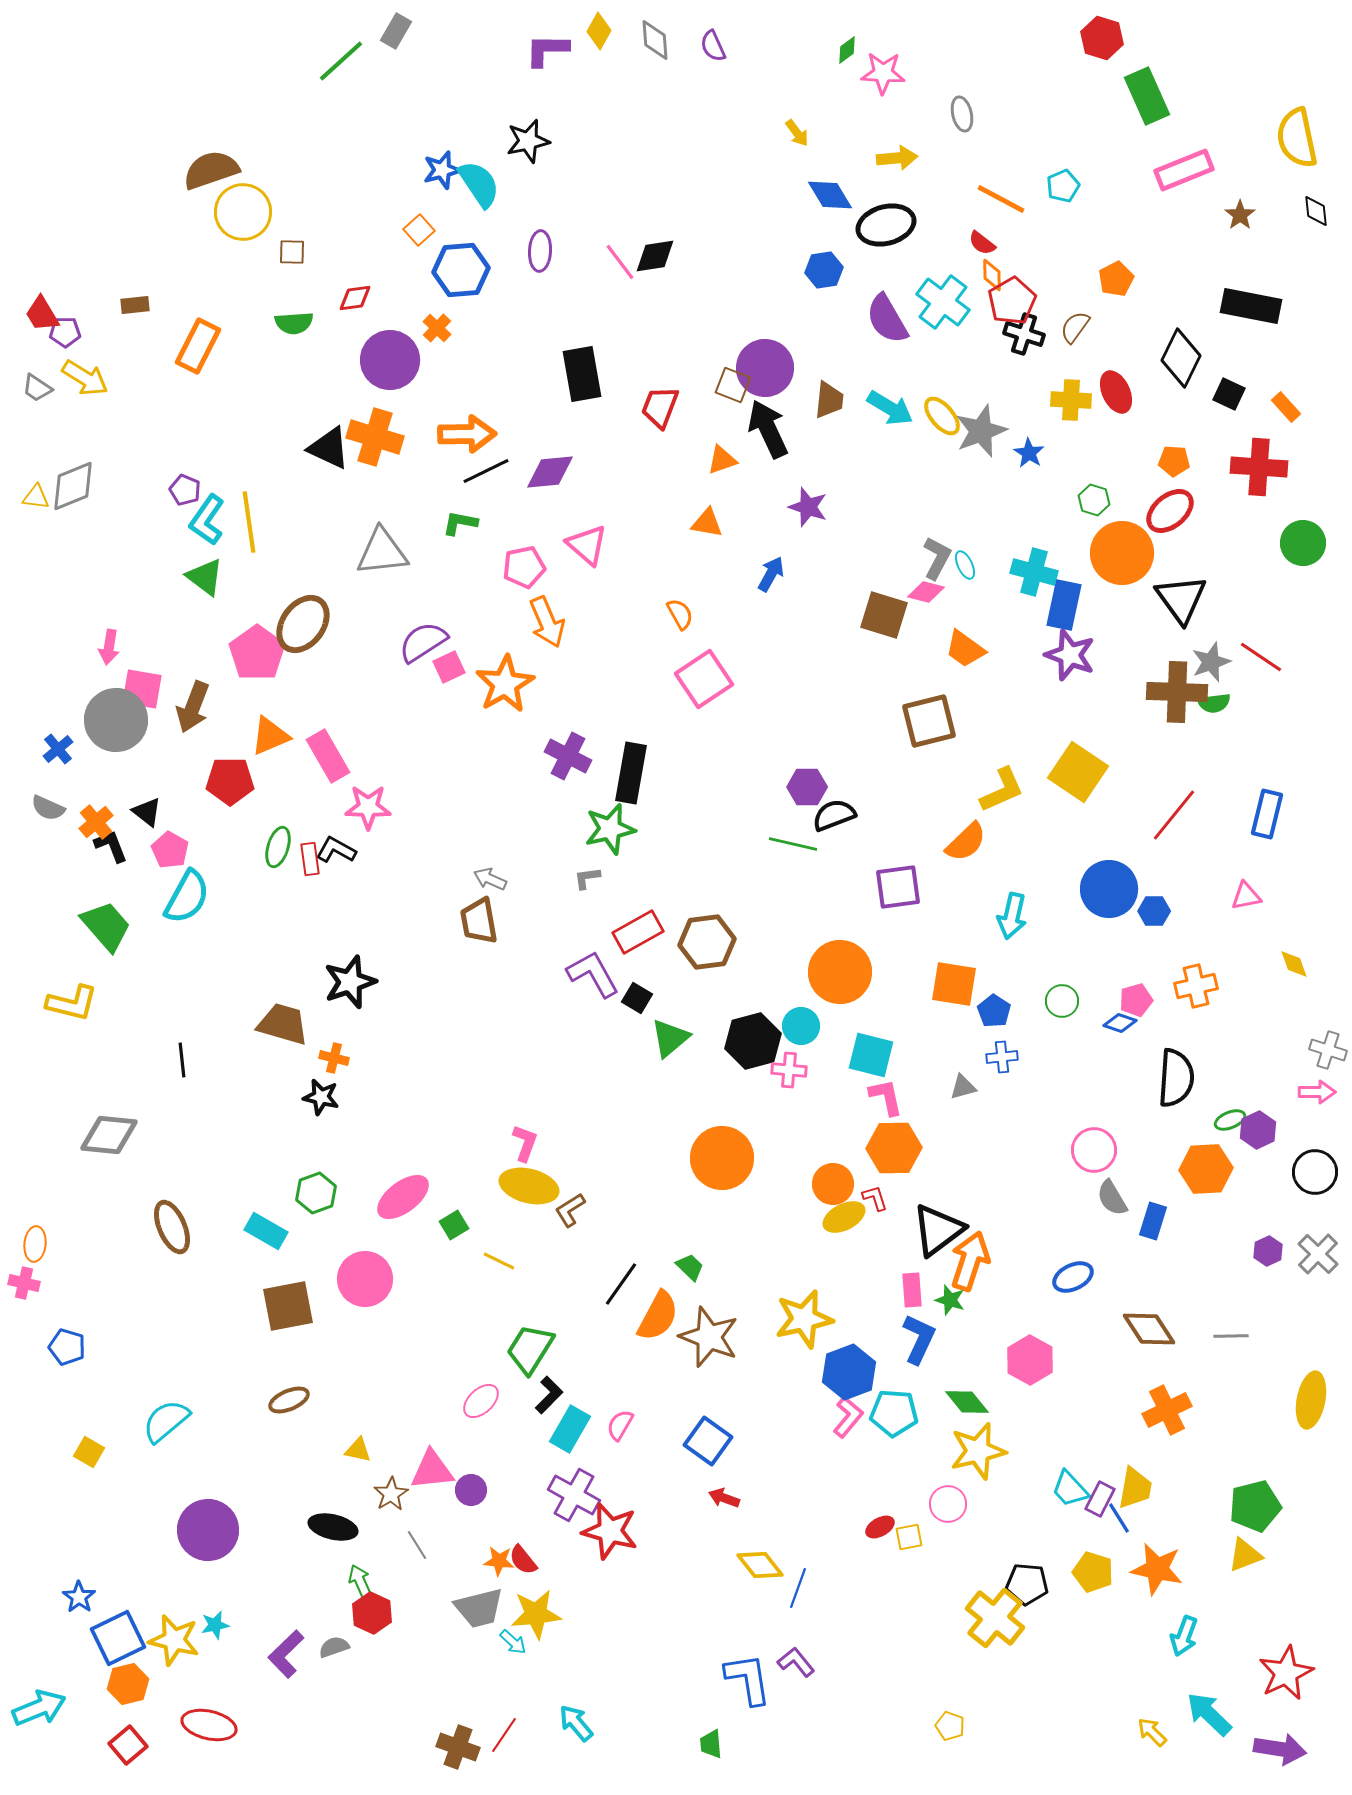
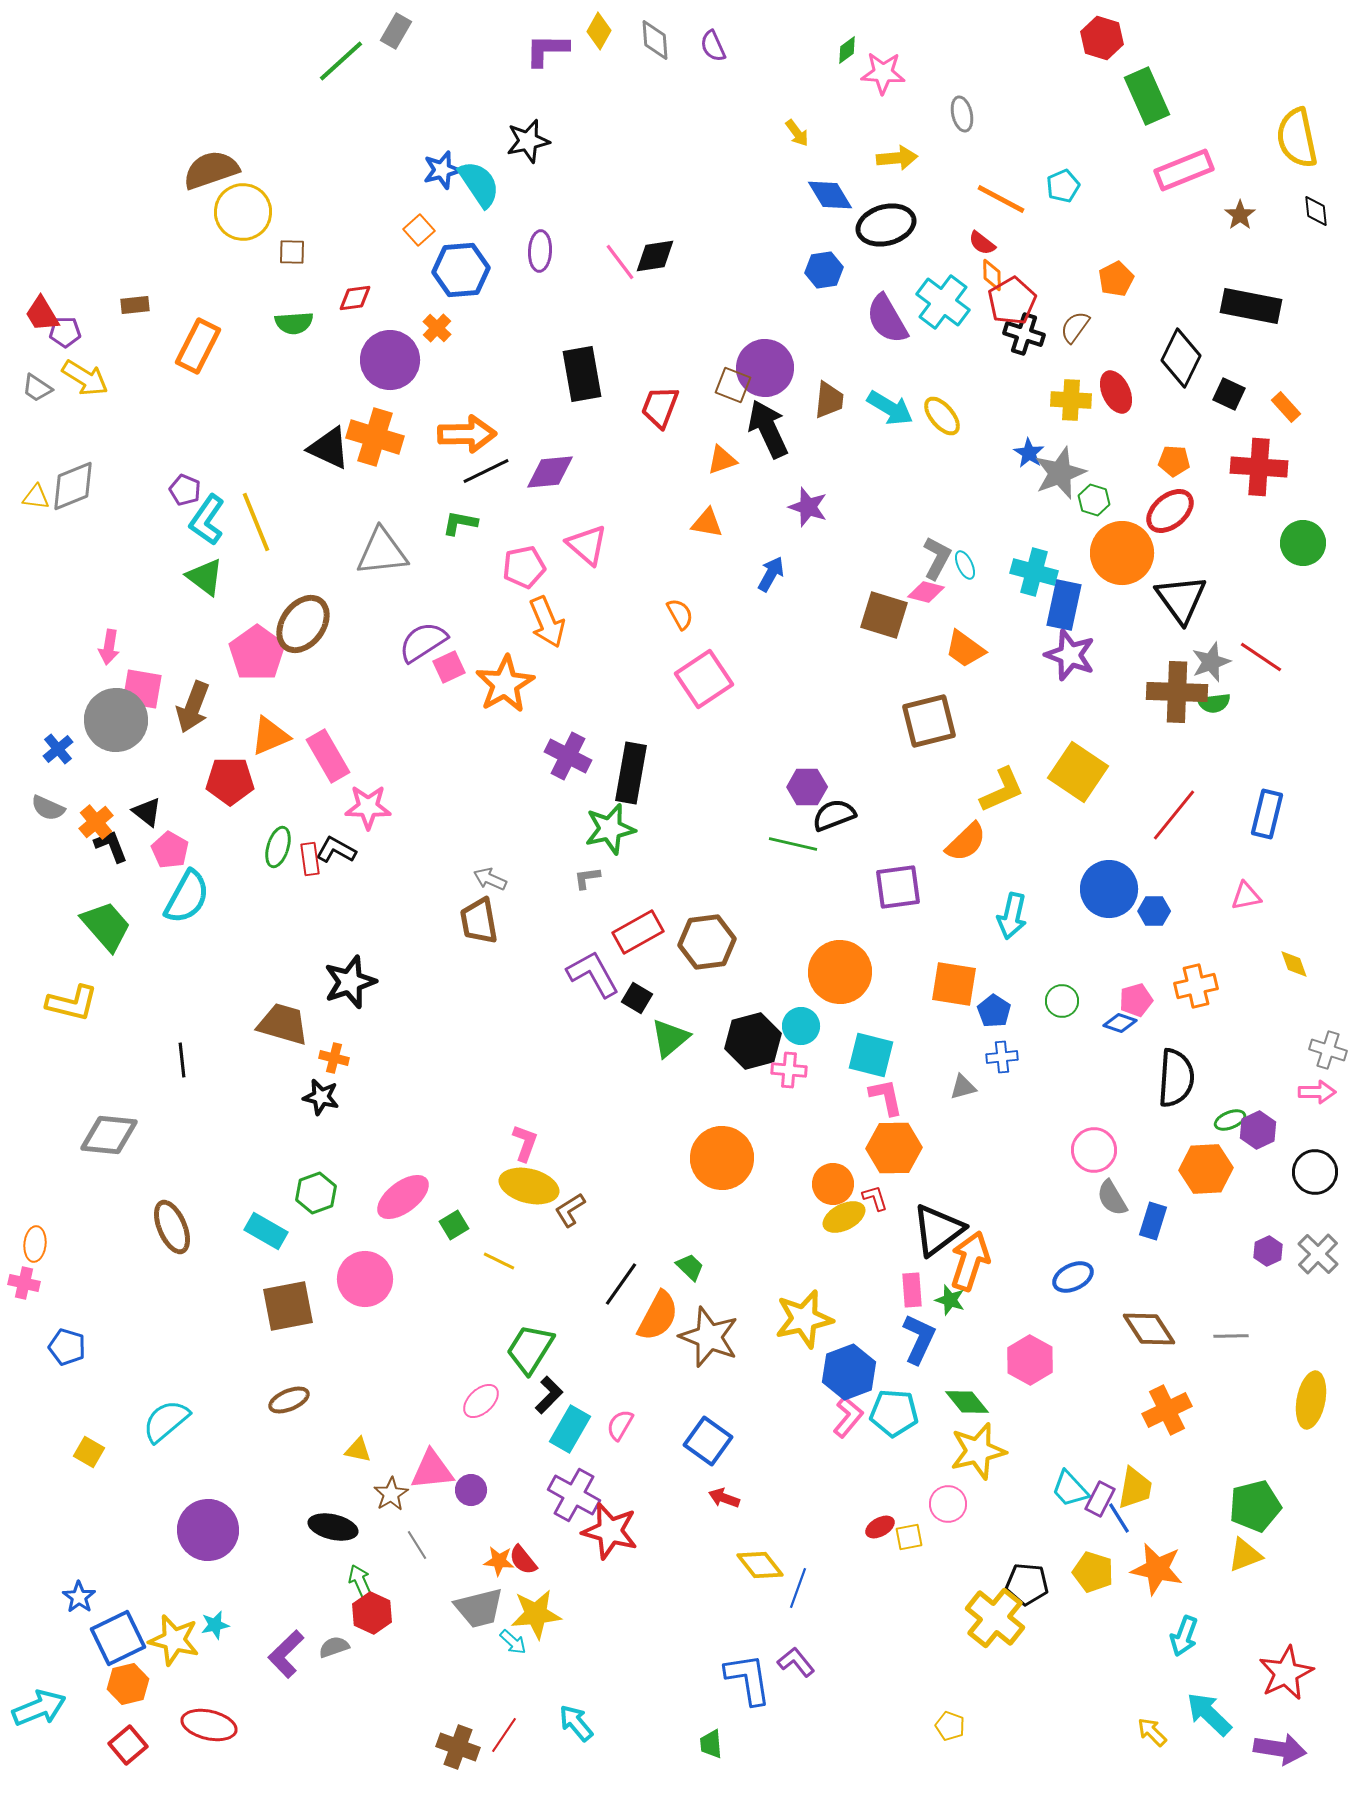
gray star at (981, 431): moved 79 px right, 42 px down
yellow line at (249, 522): moved 7 px right; rotated 14 degrees counterclockwise
